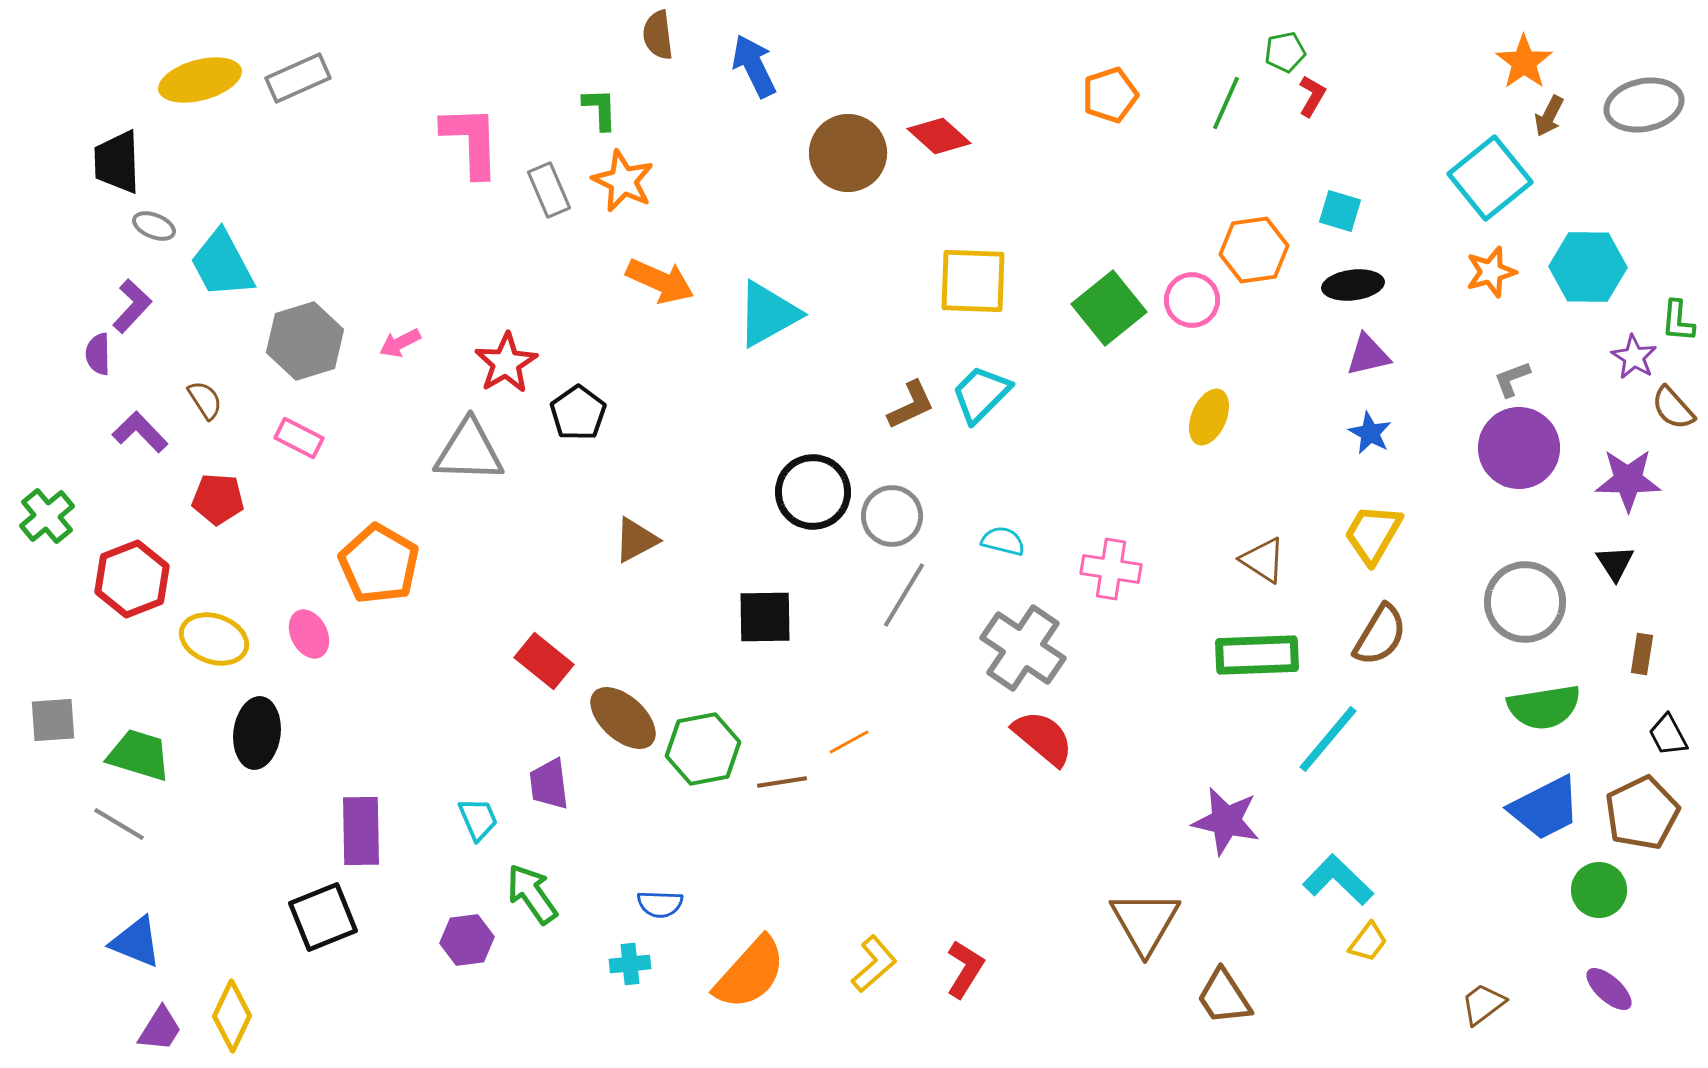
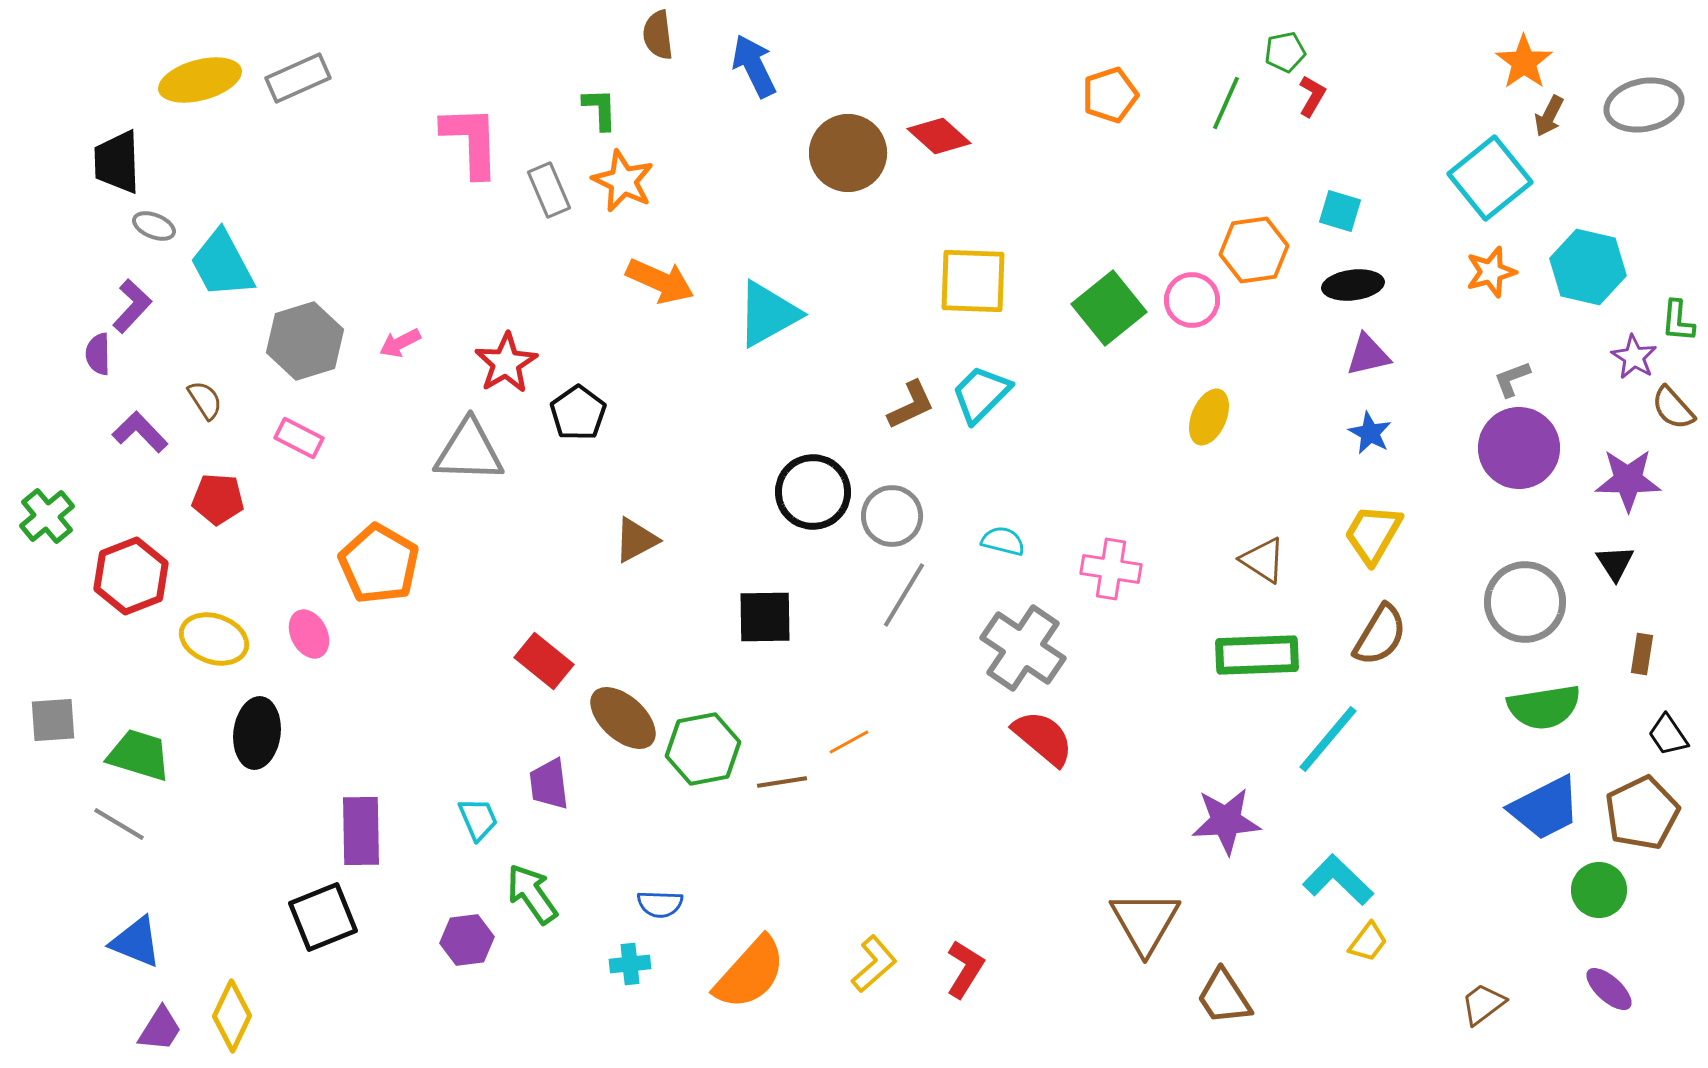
cyan hexagon at (1588, 267): rotated 12 degrees clockwise
red hexagon at (132, 579): moved 1 px left, 3 px up
black trapezoid at (1668, 735): rotated 6 degrees counterclockwise
purple star at (1226, 821): rotated 16 degrees counterclockwise
